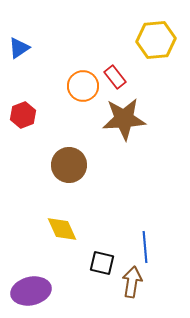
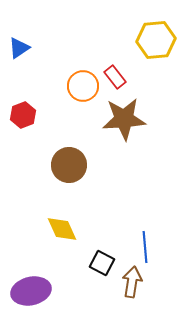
black square: rotated 15 degrees clockwise
